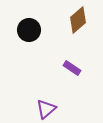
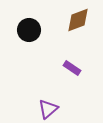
brown diamond: rotated 20 degrees clockwise
purple triangle: moved 2 px right
